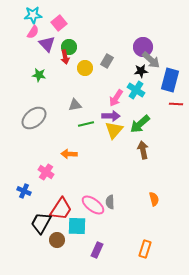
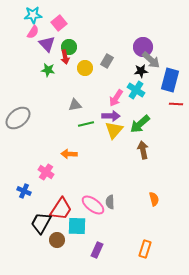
green star: moved 9 px right, 5 px up
gray ellipse: moved 16 px left
